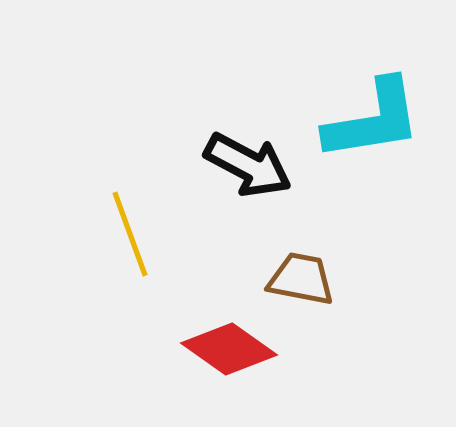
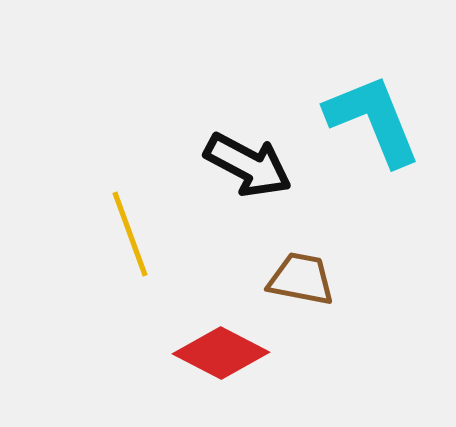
cyan L-shape: rotated 103 degrees counterclockwise
red diamond: moved 8 px left, 4 px down; rotated 8 degrees counterclockwise
